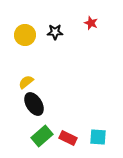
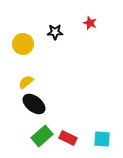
red star: moved 1 px left
yellow circle: moved 2 px left, 9 px down
black ellipse: rotated 20 degrees counterclockwise
cyan square: moved 4 px right, 2 px down
